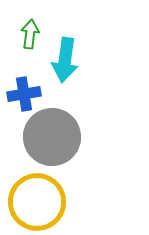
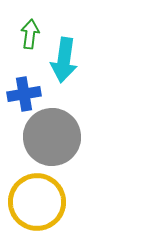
cyan arrow: moved 1 px left
